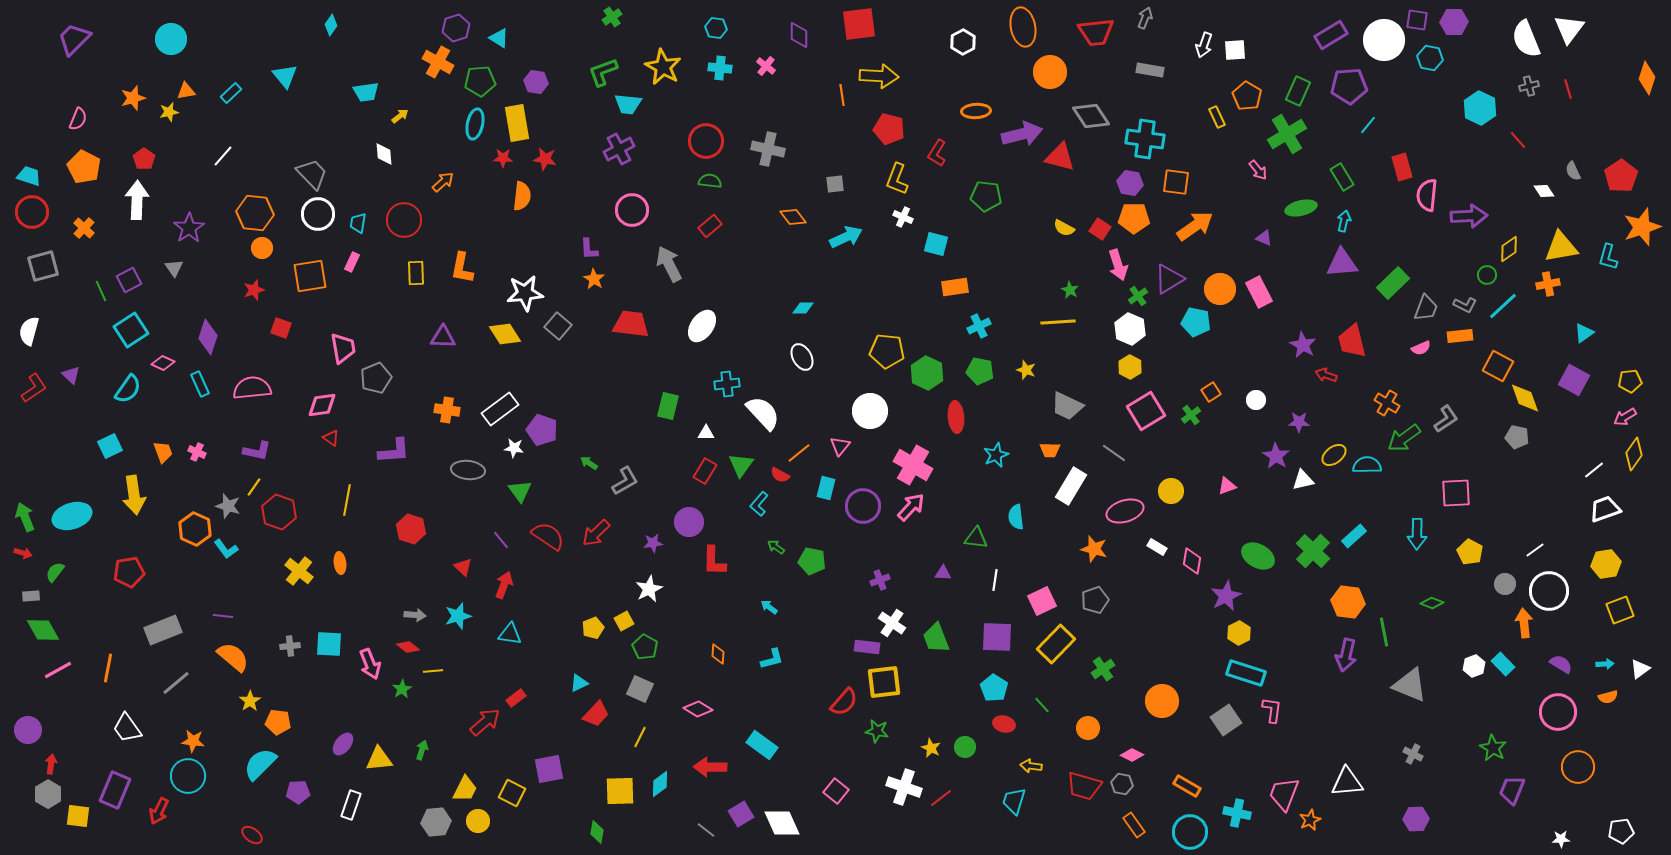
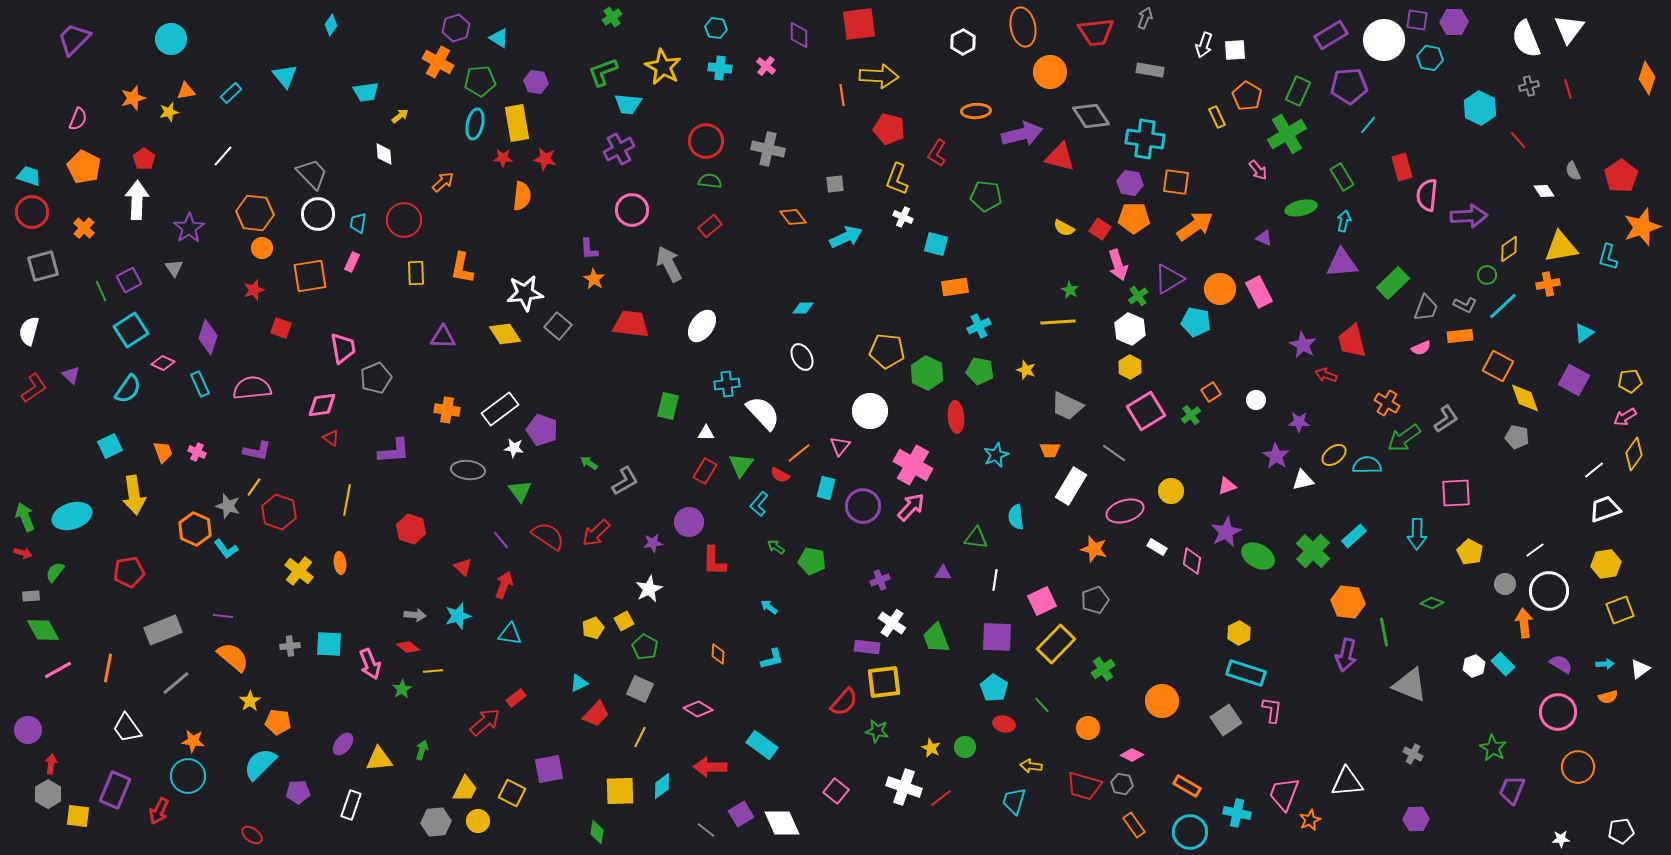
purple star at (1226, 596): moved 64 px up
cyan diamond at (660, 784): moved 2 px right, 2 px down
